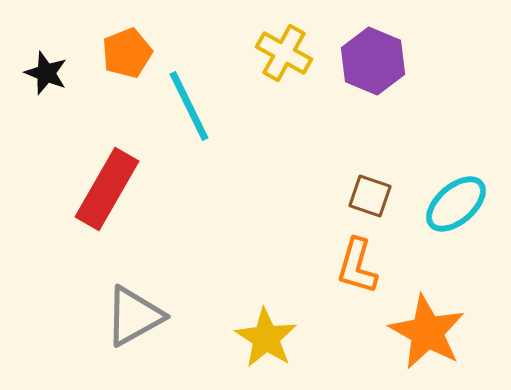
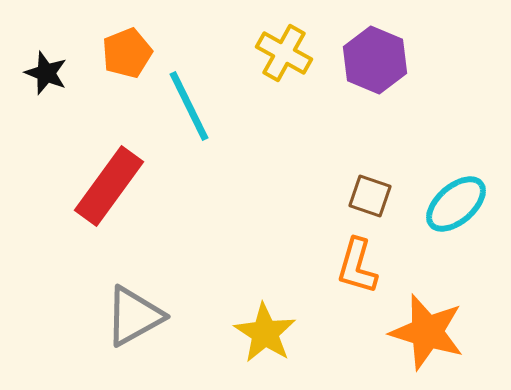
purple hexagon: moved 2 px right, 1 px up
red rectangle: moved 2 px right, 3 px up; rotated 6 degrees clockwise
orange star: rotated 12 degrees counterclockwise
yellow star: moved 1 px left, 5 px up
